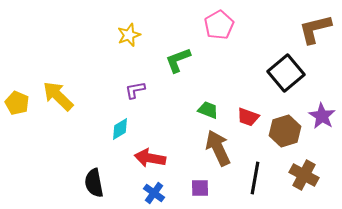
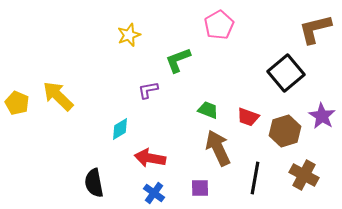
purple L-shape: moved 13 px right
